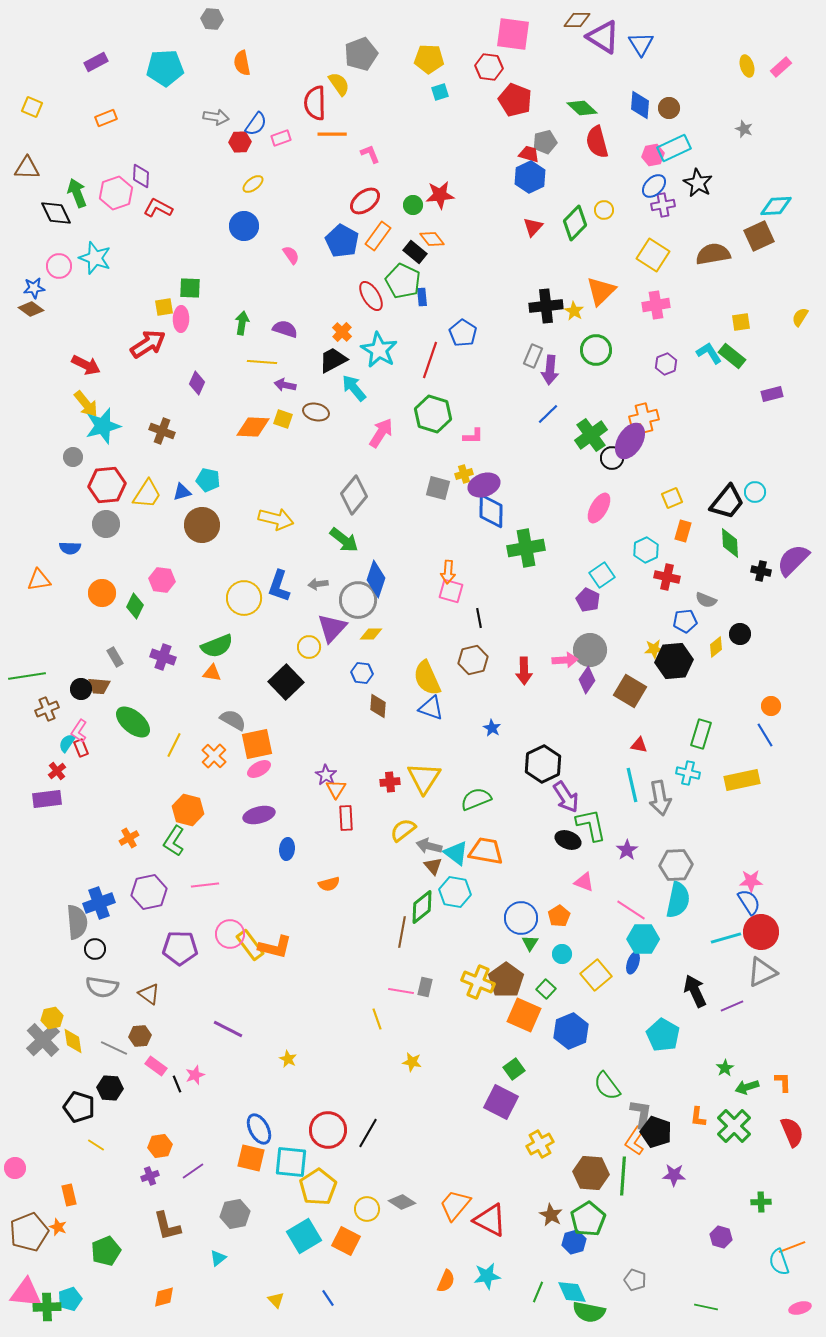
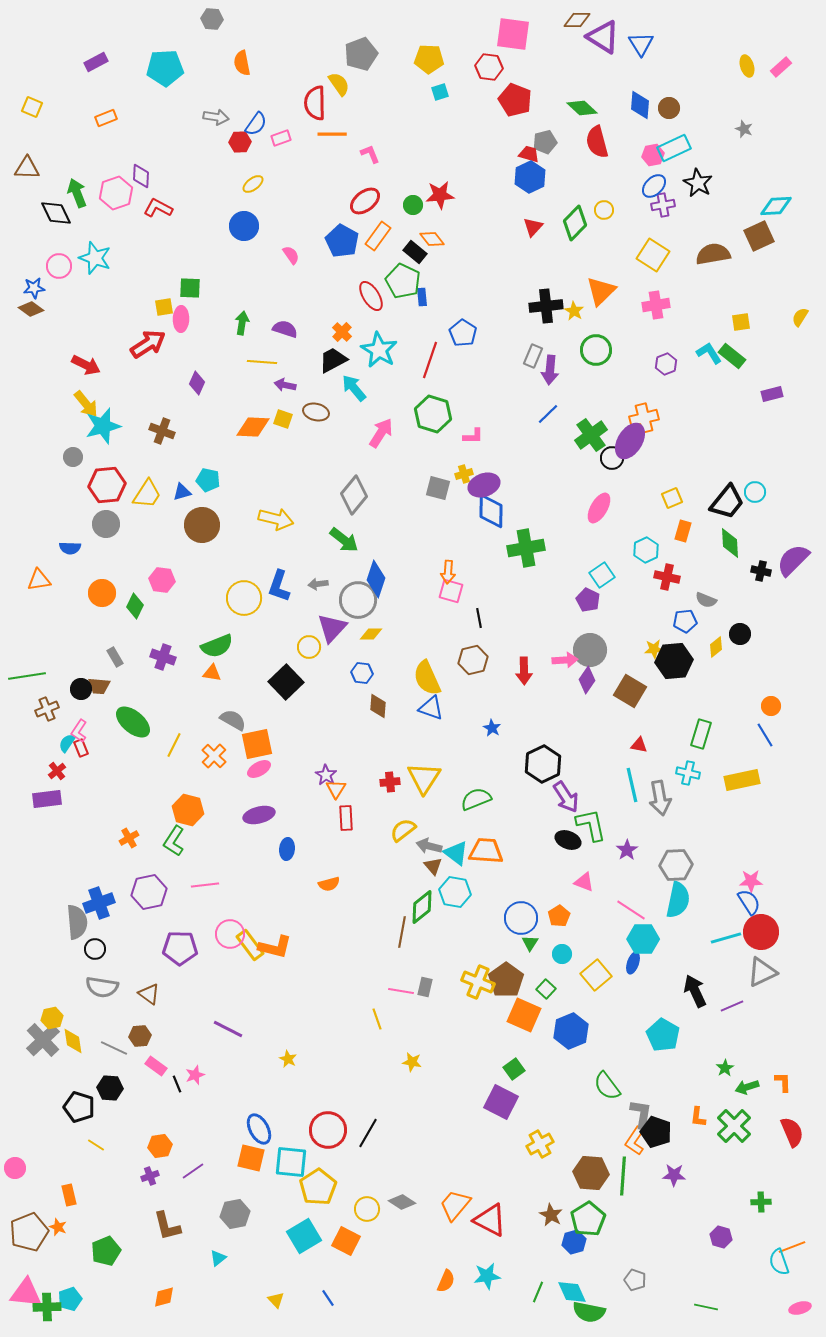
orange trapezoid at (486, 851): rotated 6 degrees counterclockwise
